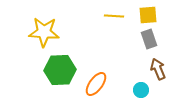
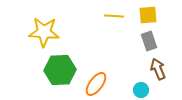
gray rectangle: moved 2 px down
